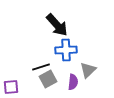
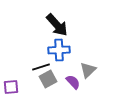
blue cross: moved 7 px left
purple semicircle: rotated 49 degrees counterclockwise
